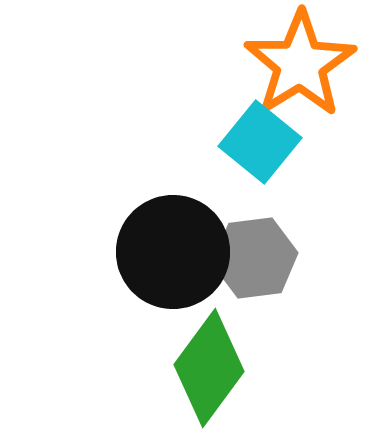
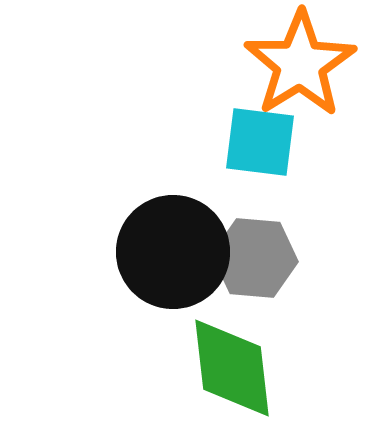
cyan square: rotated 32 degrees counterclockwise
gray hexagon: rotated 12 degrees clockwise
green diamond: moved 23 px right; rotated 43 degrees counterclockwise
